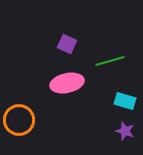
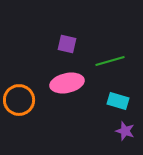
purple square: rotated 12 degrees counterclockwise
cyan rectangle: moved 7 px left
orange circle: moved 20 px up
